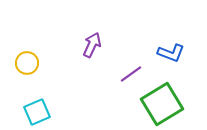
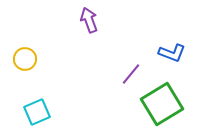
purple arrow: moved 3 px left, 25 px up; rotated 45 degrees counterclockwise
blue L-shape: moved 1 px right
yellow circle: moved 2 px left, 4 px up
purple line: rotated 15 degrees counterclockwise
